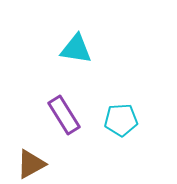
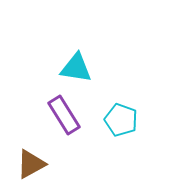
cyan triangle: moved 19 px down
cyan pentagon: rotated 24 degrees clockwise
